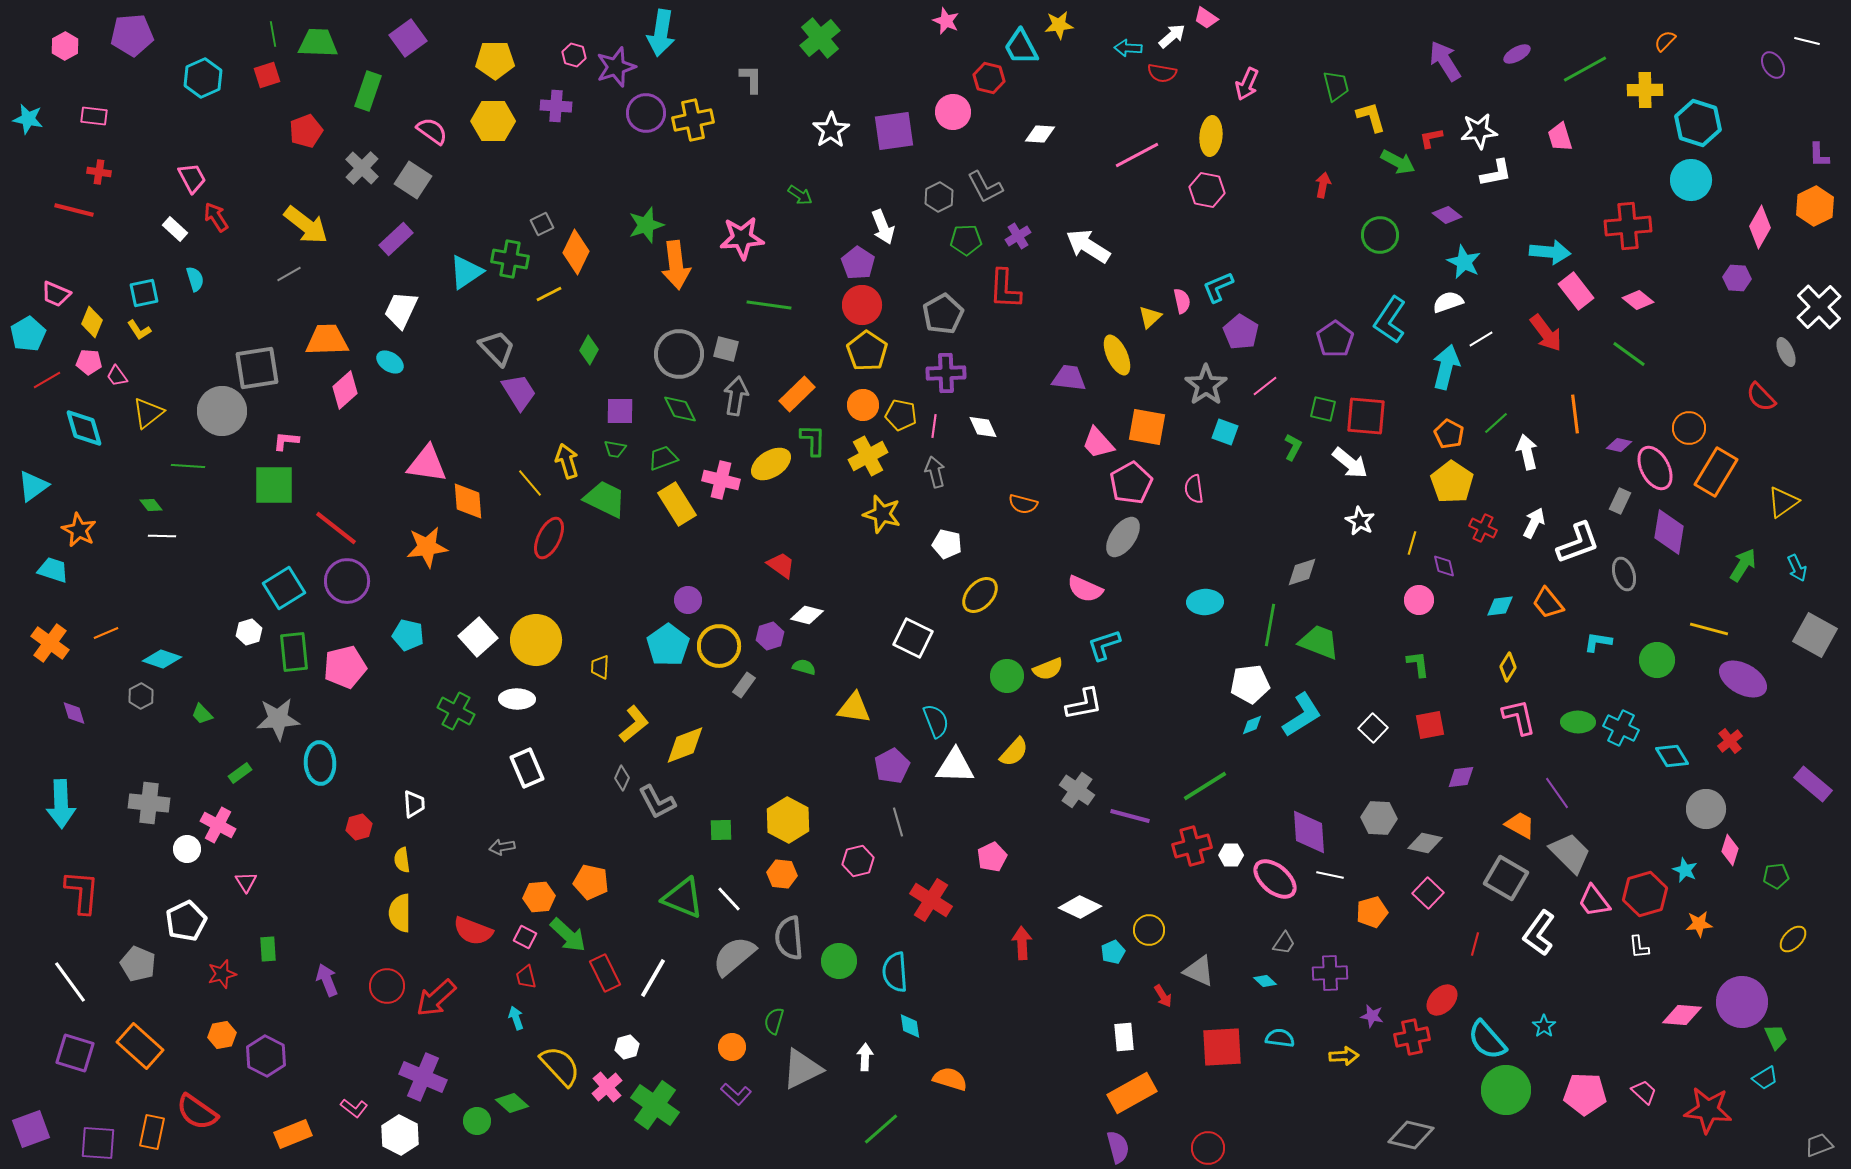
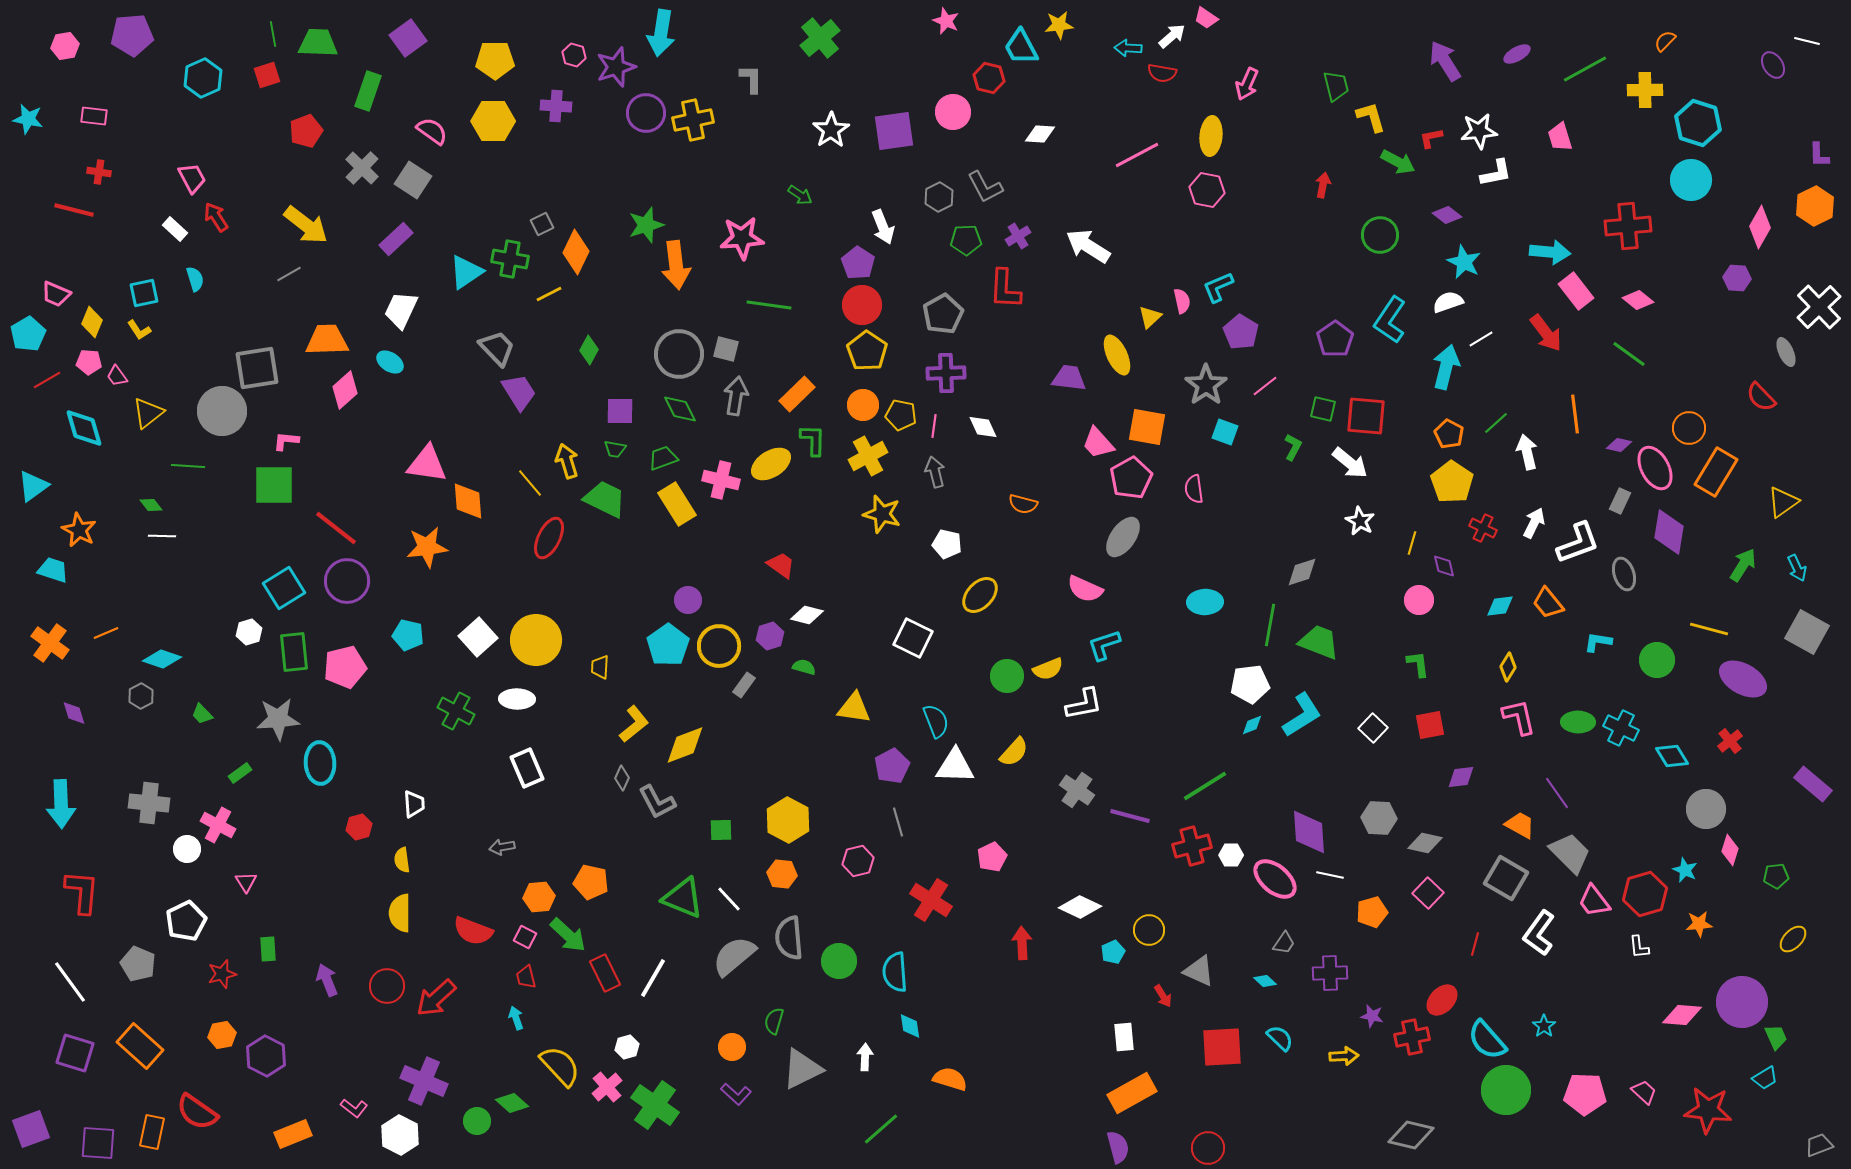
pink hexagon at (65, 46): rotated 20 degrees clockwise
pink pentagon at (1131, 483): moved 5 px up
gray square at (1815, 635): moved 8 px left, 3 px up
cyan semicircle at (1280, 1038): rotated 36 degrees clockwise
purple cross at (423, 1077): moved 1 px right, 4 px down
